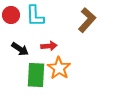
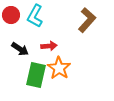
cyan L-shape: rotated 30 degrees clockwise
green rectangle: rotated 10 degrees clockwise
